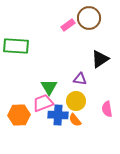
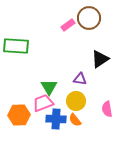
blue cross: moved 2 px left, 4 px down
